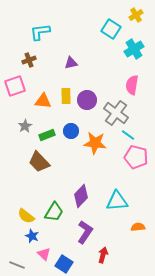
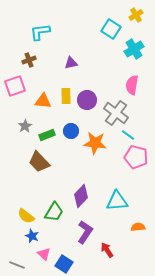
red arrow: moved 4 px right, 5 px up; rotated 49 degrees counterclockwise
